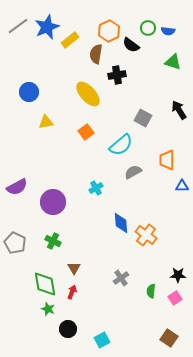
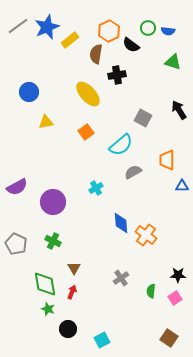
gray pentagon: moved 1 px right, 1 px down
